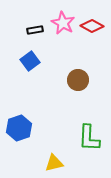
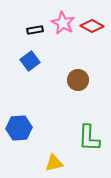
blue hexagon: rotated 15 degrees clockwise
